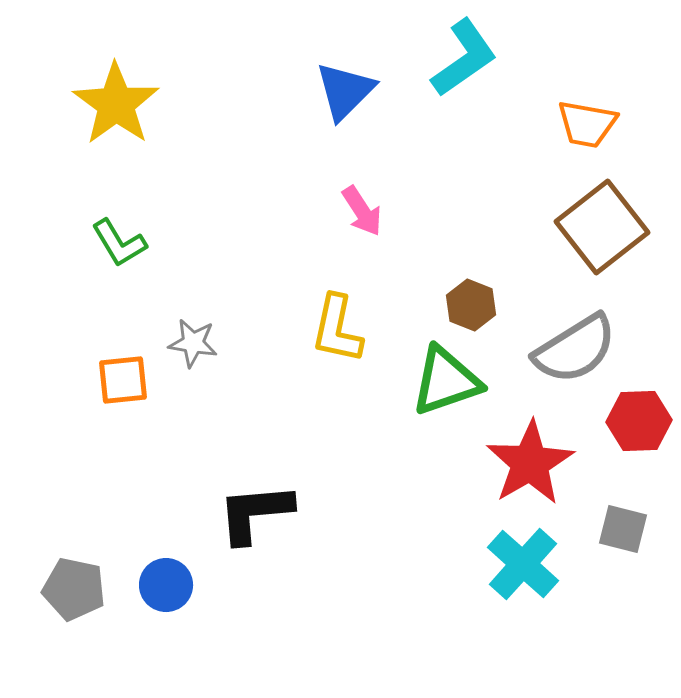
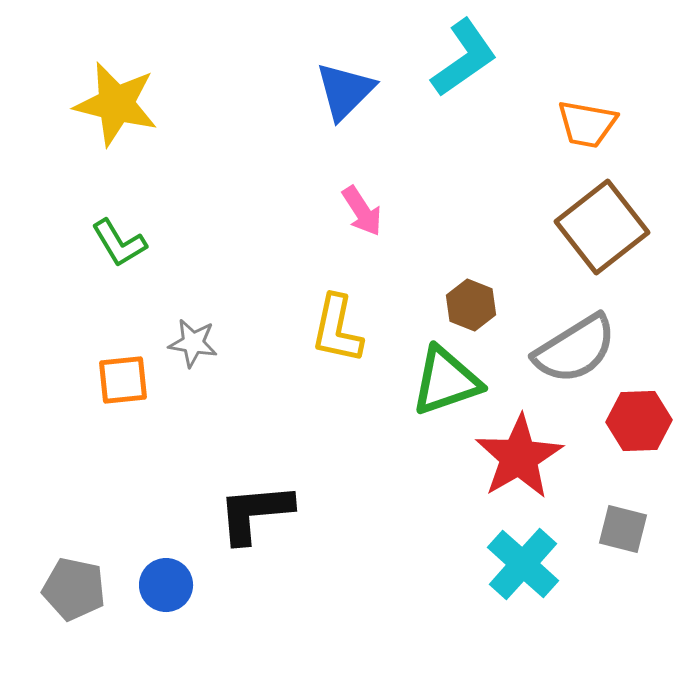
yellow star: rotated 22 degrees counterclockwise
red star: moved 11 px left, 6 px up
